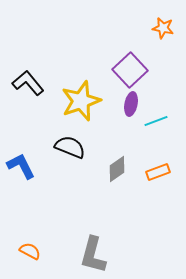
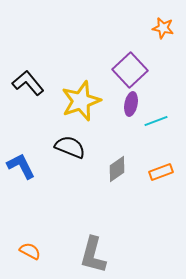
orange rectangle: moved 3 px right
